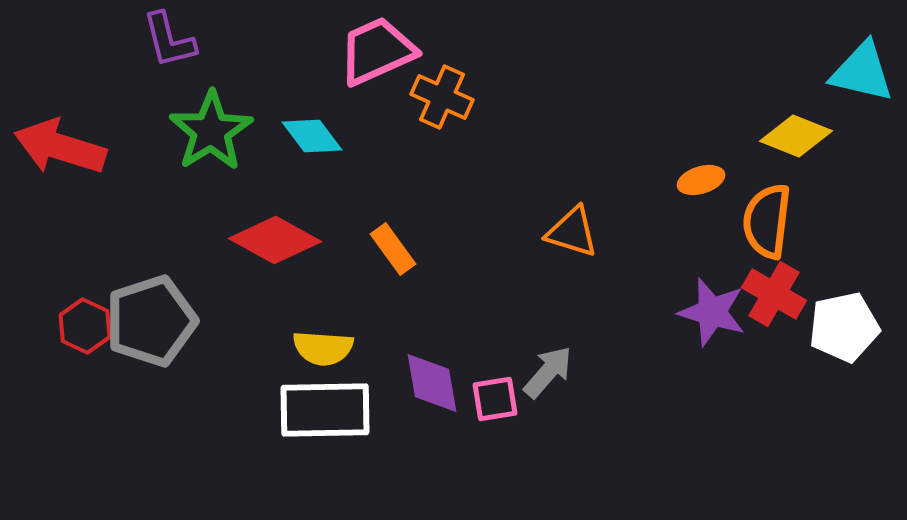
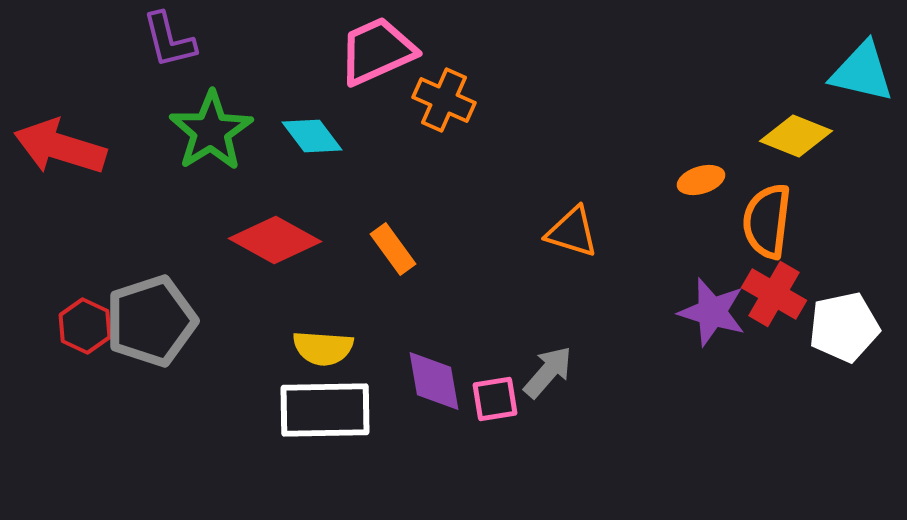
orange cross: moved 2 px right, 3 px down
purple diamond: moved 2 px right, 2 px up
